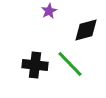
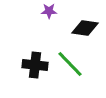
purple star: rotated 28 degrees clockwise
black diamond: moved 1 px left, 2 px up; rotated 24 degrees clockwise
